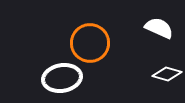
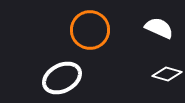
orange circle: moved 13 px up
white ellipse: rotated 18 degrees counterclockwise
